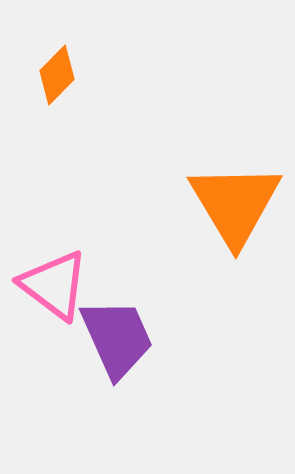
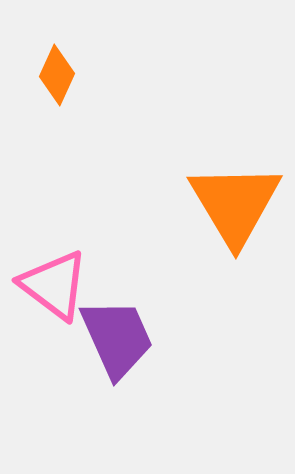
orange diamond: rotated 20 degrees counterclockwise
